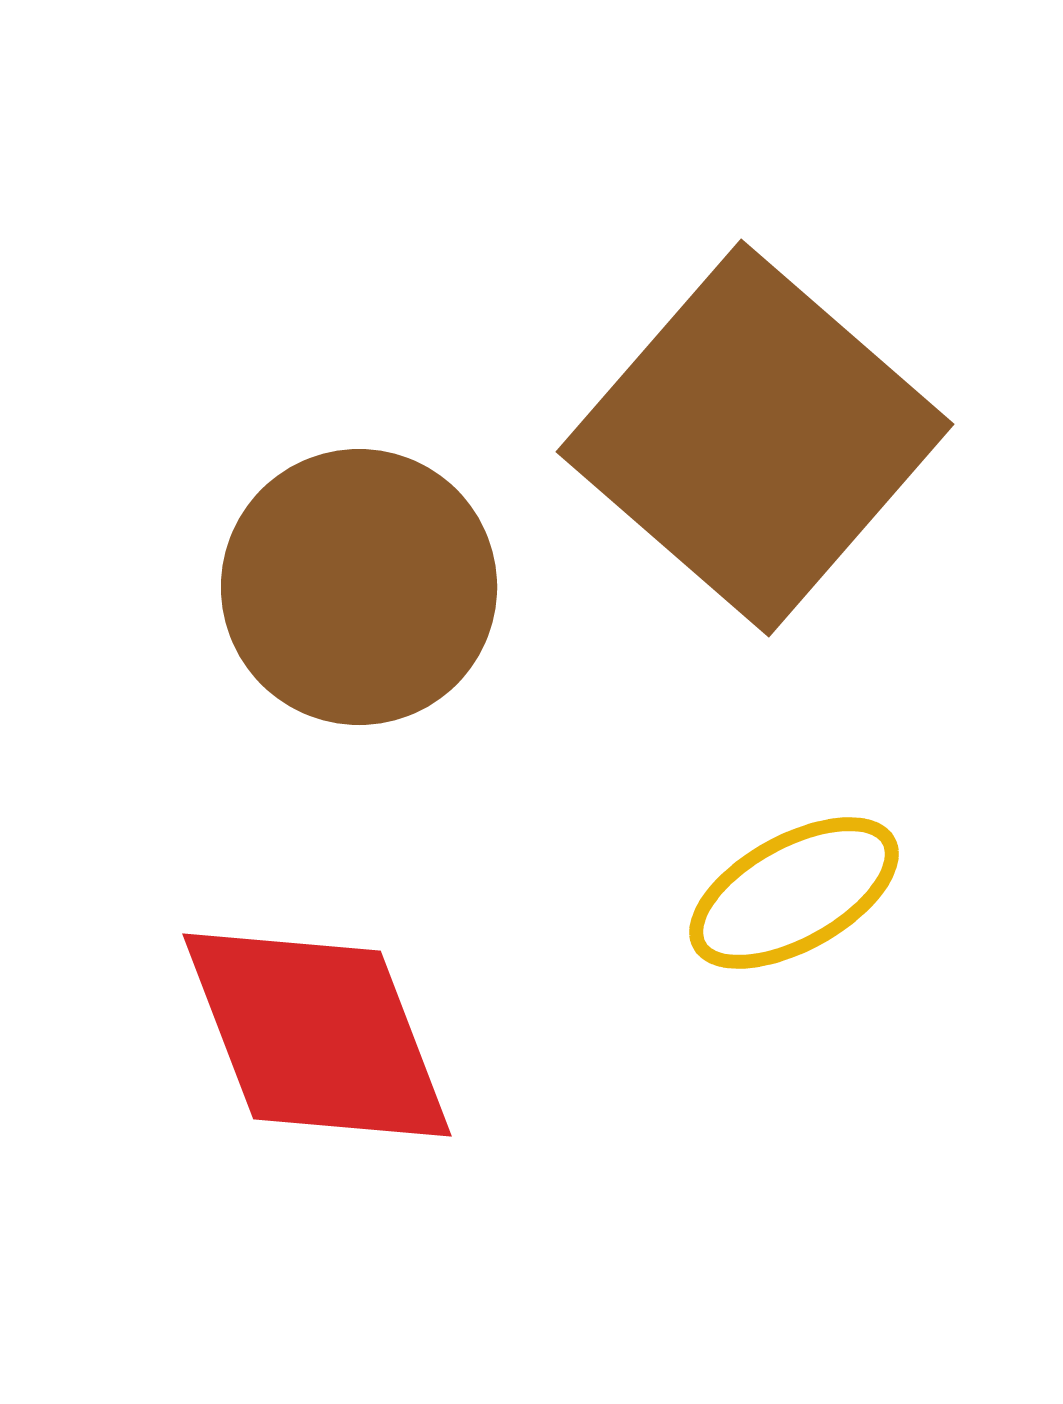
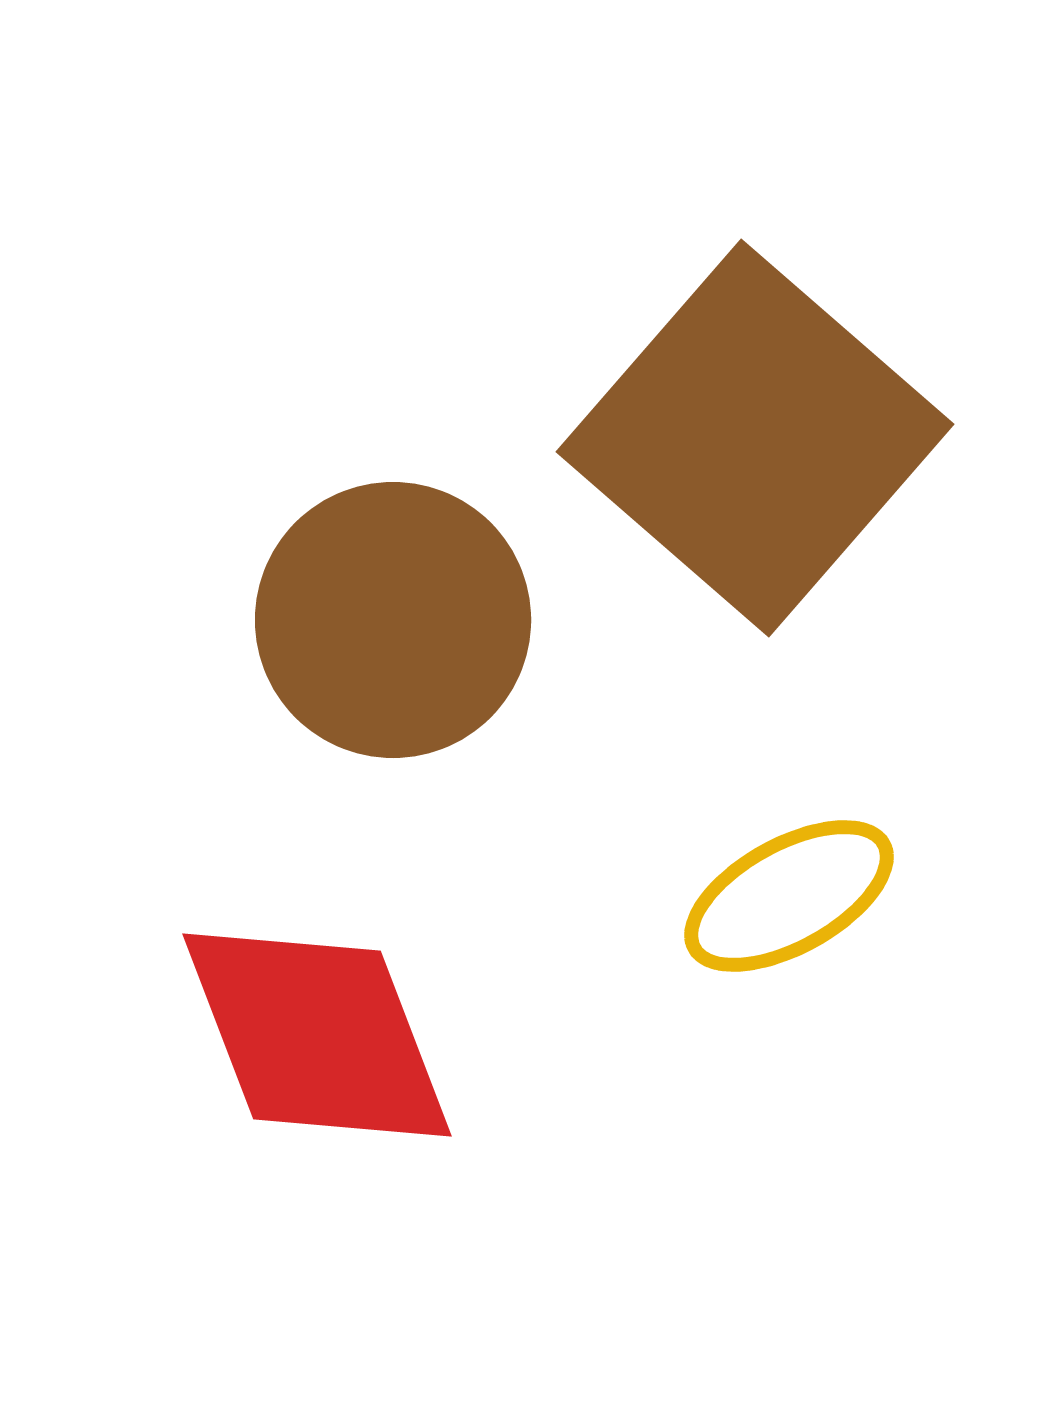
brown circle: moved 34 px right, 33 px down
yellow ellipse: moved 5 px left, 3 px down
